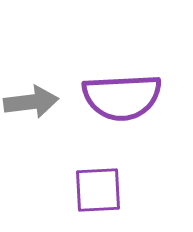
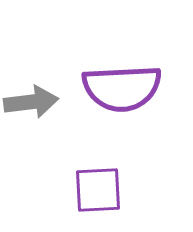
purple semicircle: moved 9 px up
